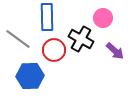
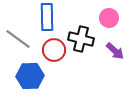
pink circle: moved 6 px right
black cross: rotated 15 degrees counterclockwise
